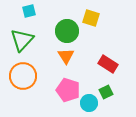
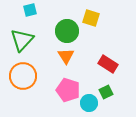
cyan square: moved 1 px right, 1 px up
